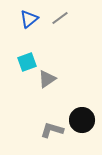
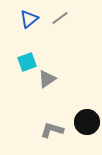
black circle: moved 5 px right, 2 px down
